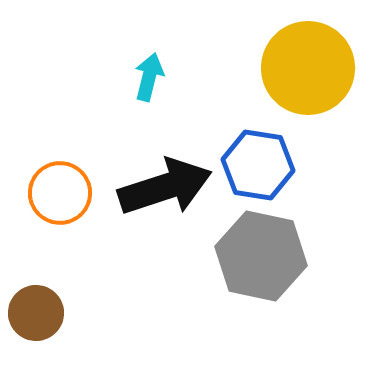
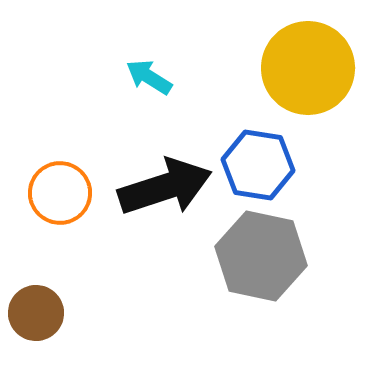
cyan arrow: rotated 72 degrees counterclockwise
